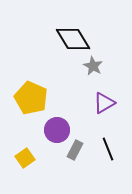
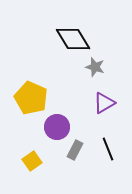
gray star: moved 2 px right, 1 px down; rotated 12 degrees counterclockwise
purple circle: moved 3 px up
yellow square: moved 7 px right, 3 px down
